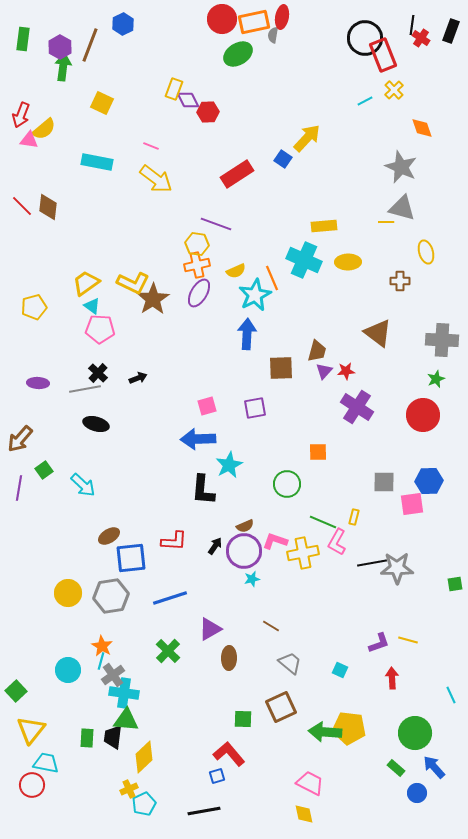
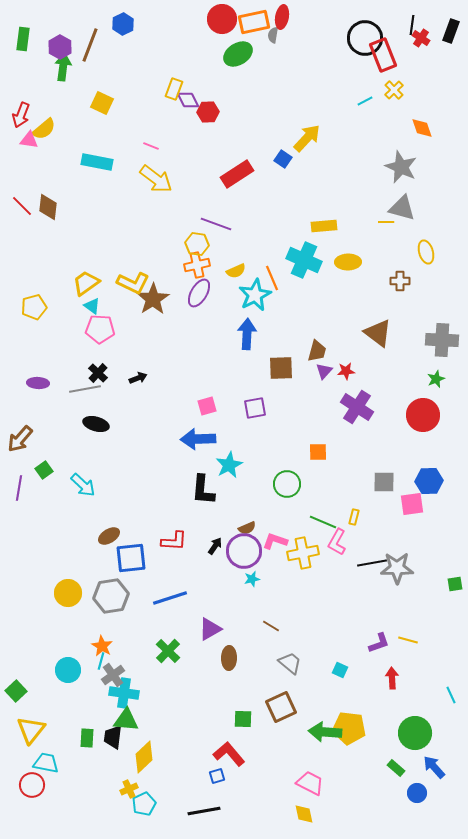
brown semicircle at (245, 526): moved 2 px right, 2 px down
